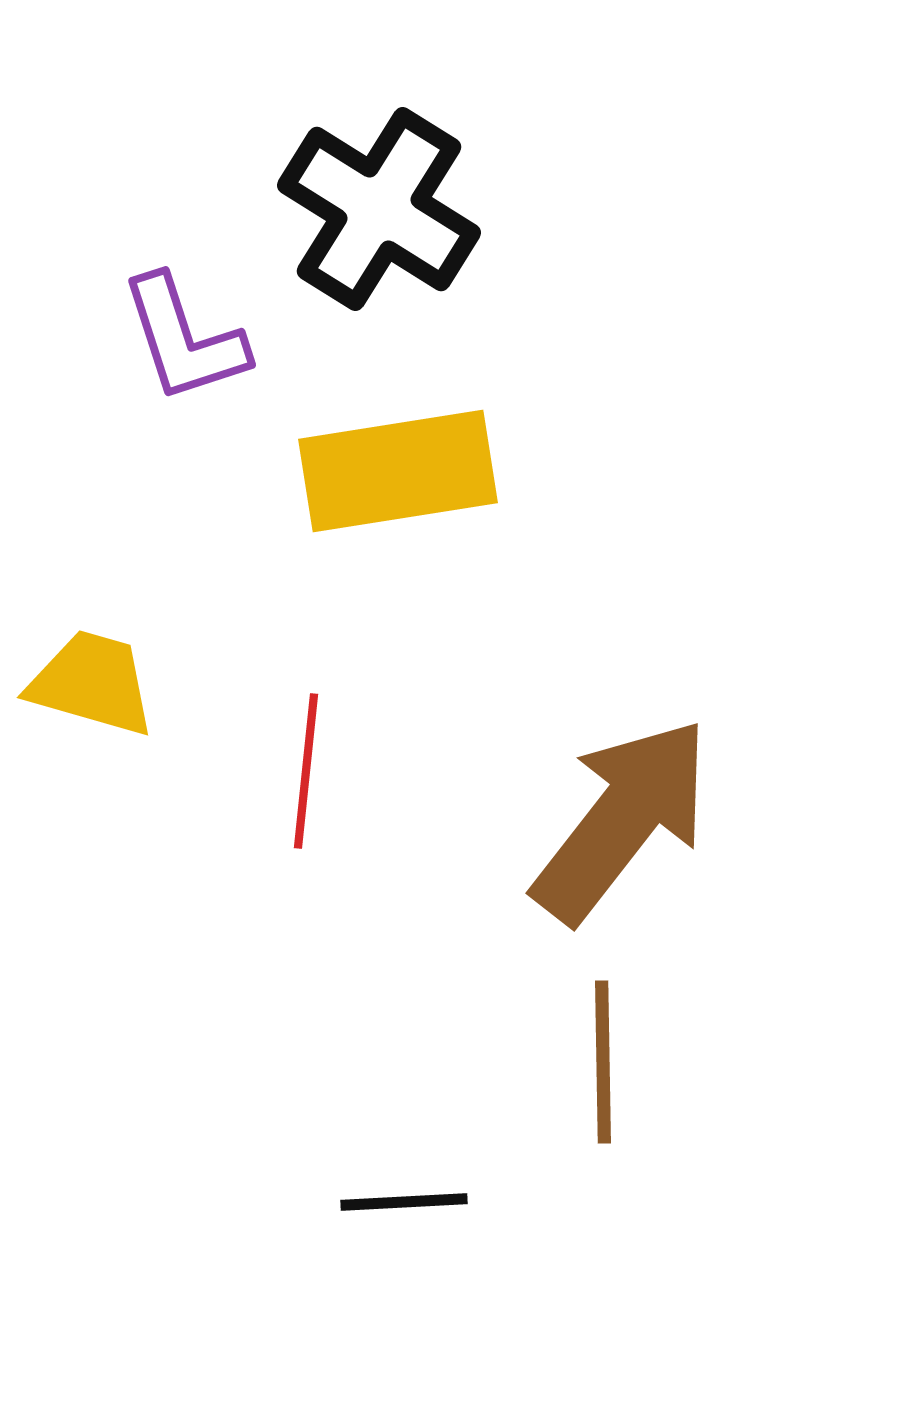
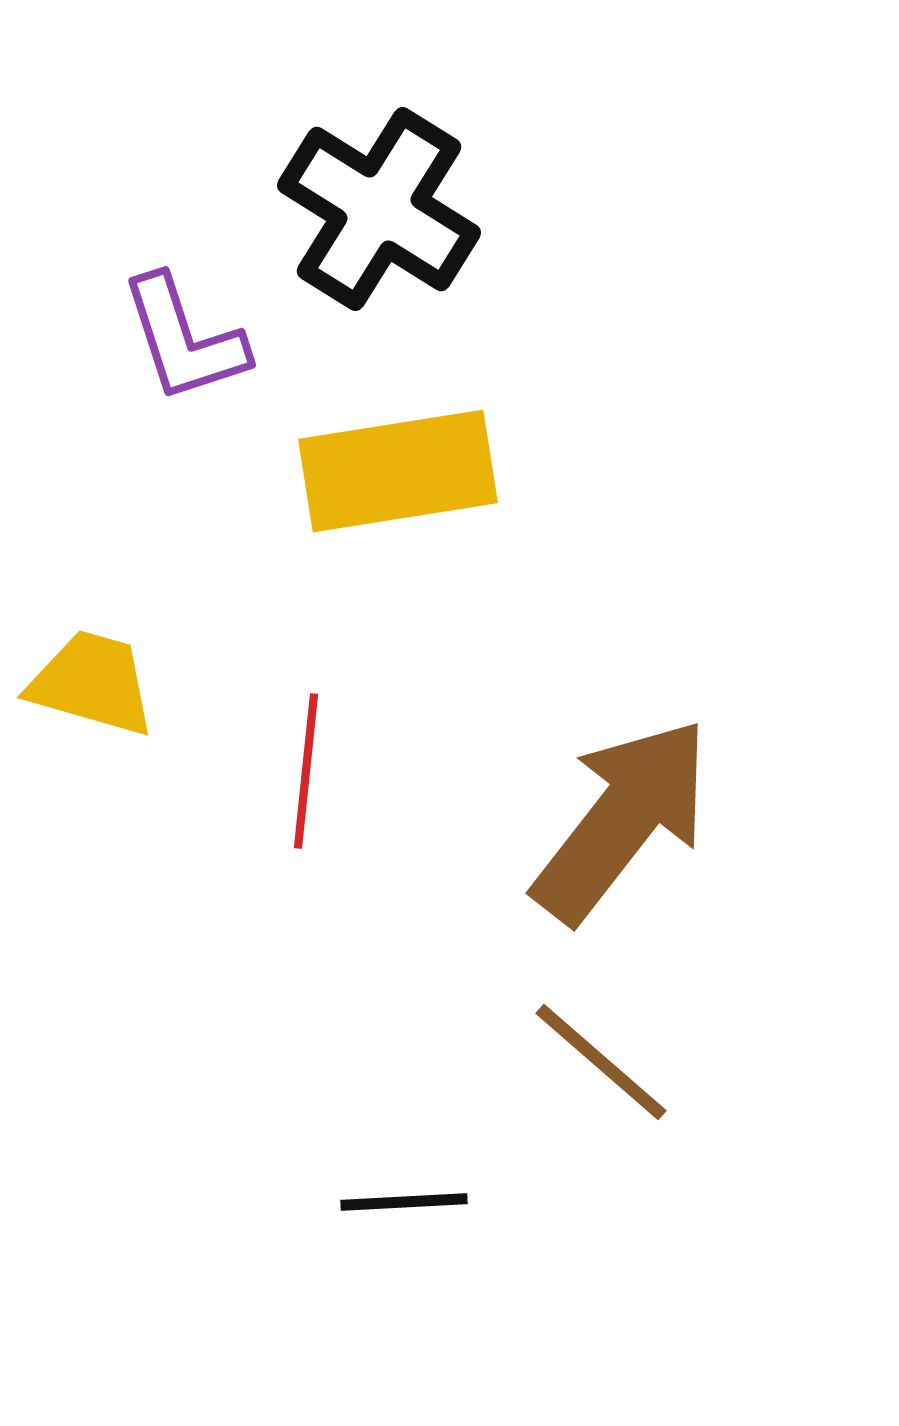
brown line: moved 2 px left; rotated 48 degrees counterclockwise
